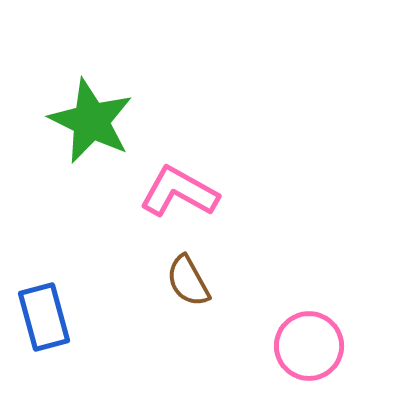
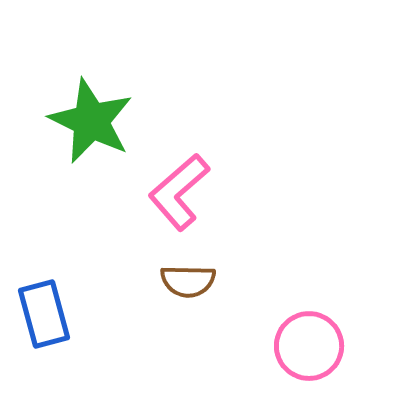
pink L-shape: rotated 70 degrees counterclockwise
brown semicircle: rotated 60 degrees counterclockwise
blue rectangle: moved 3 px up
